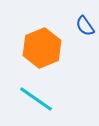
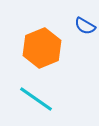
blue semicircle: rotated 25 degrees counterclockwise
